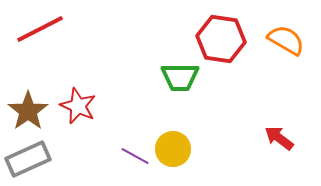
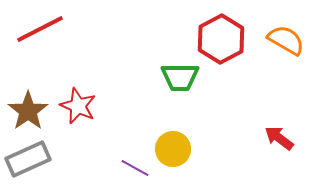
red hexagon: rotated 24 degrees clockwise
purple line: moved 12 px down
